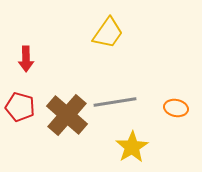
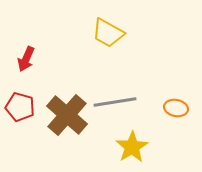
yellow trapezoid: rotated 84 degrees clockwise
red arrow: rotated 25 degrees clockwise
